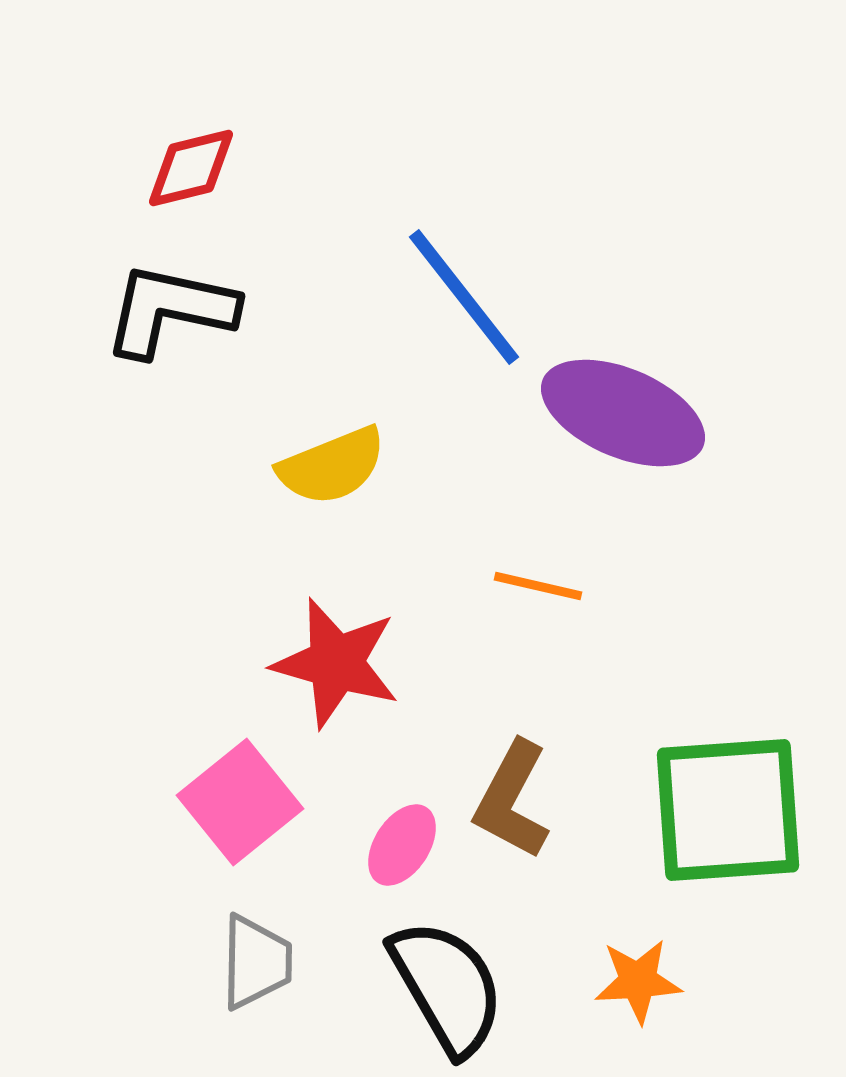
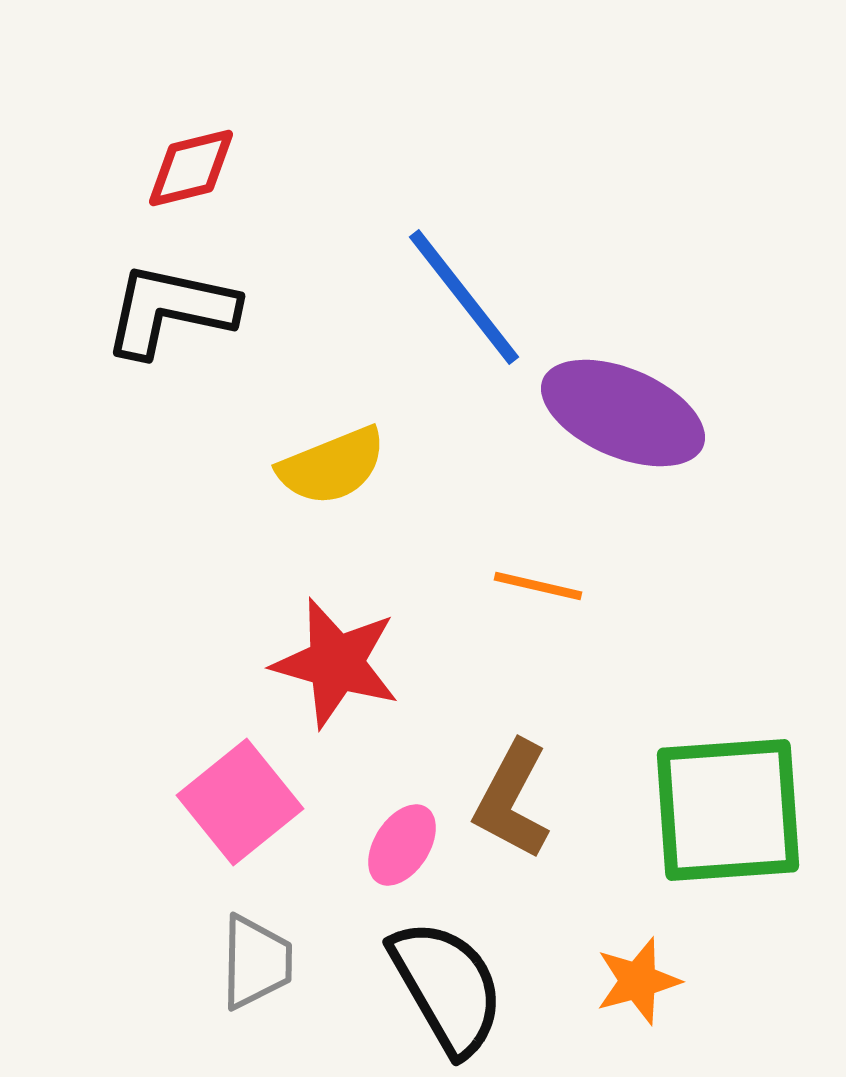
orange star: rotated 12 degrees counterclockwise
